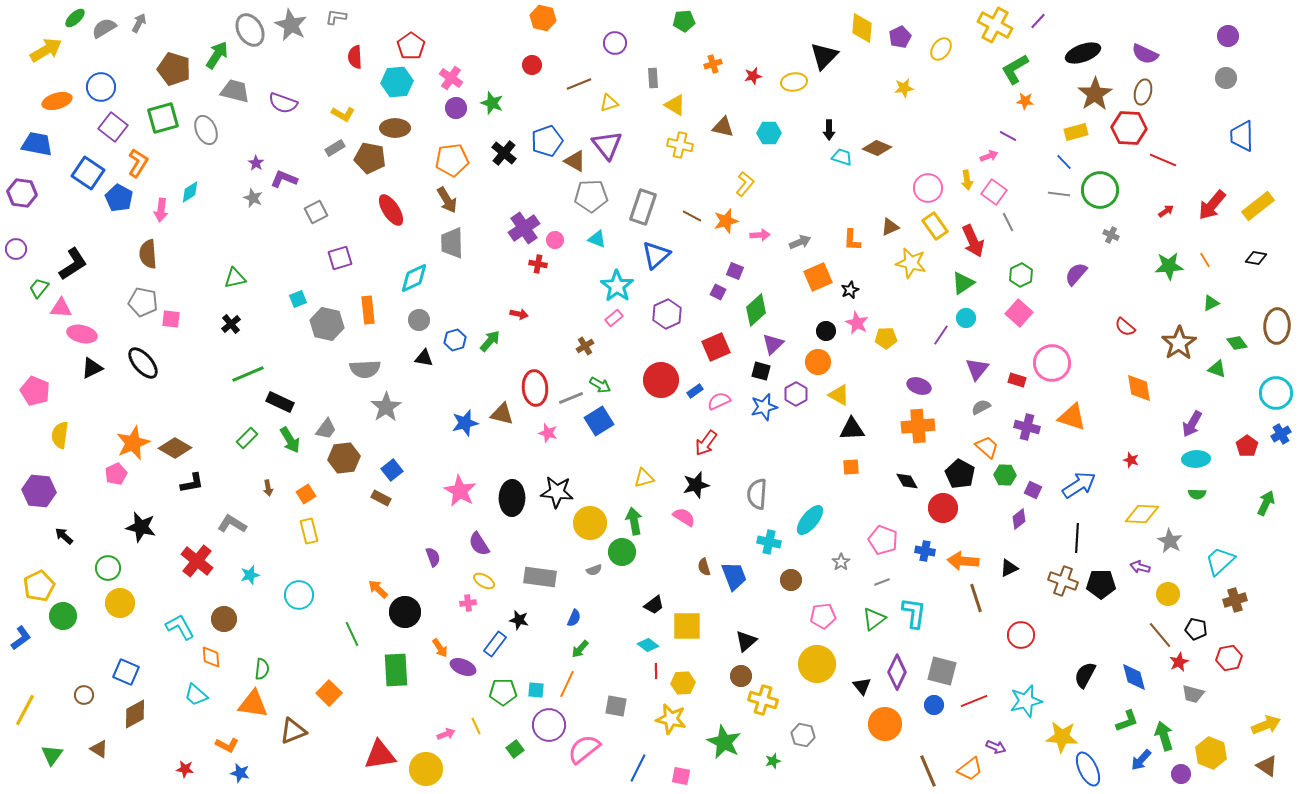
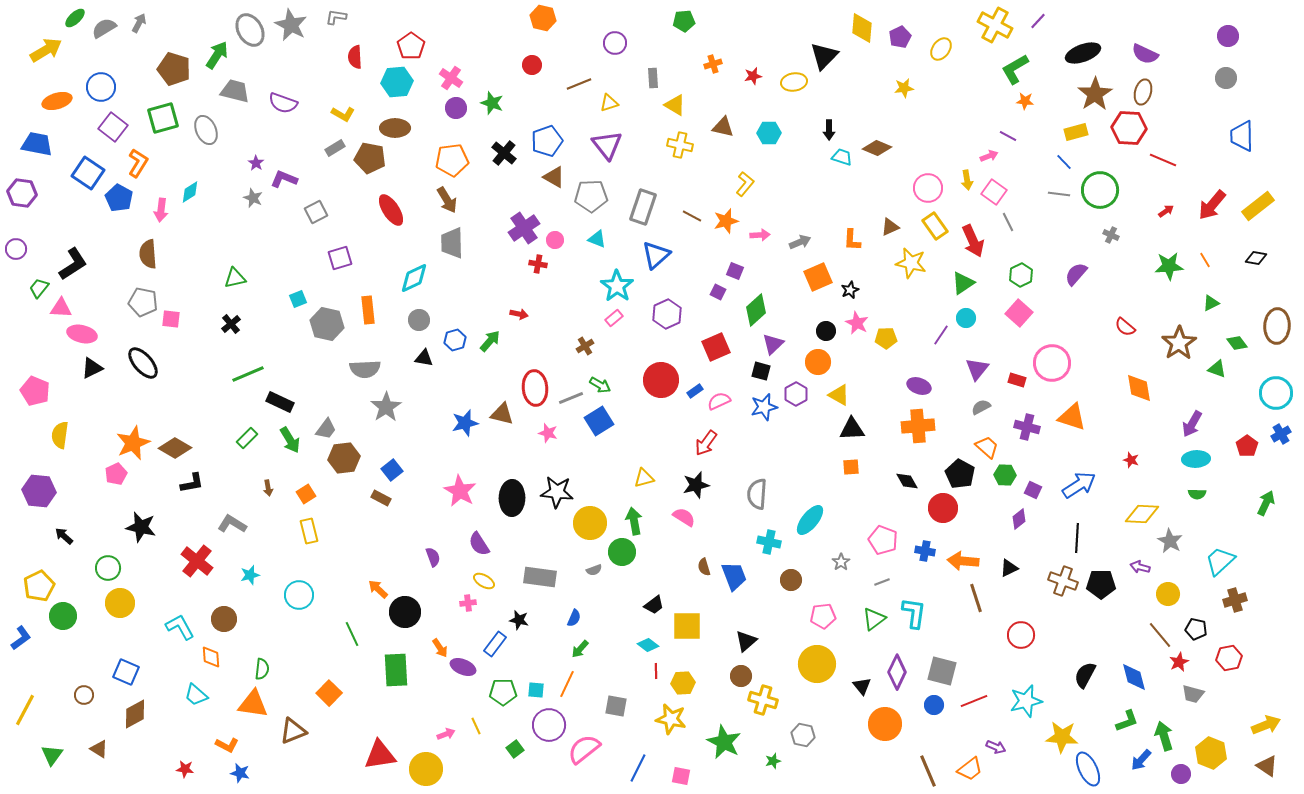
brown triangle at (575, 161): moved 21 px left, 16 px down
